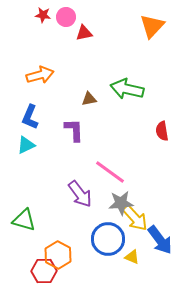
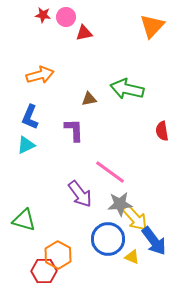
gray star: moved 1 px left, 1 px down
blue arrow: moved 6 px left, 1 px down
